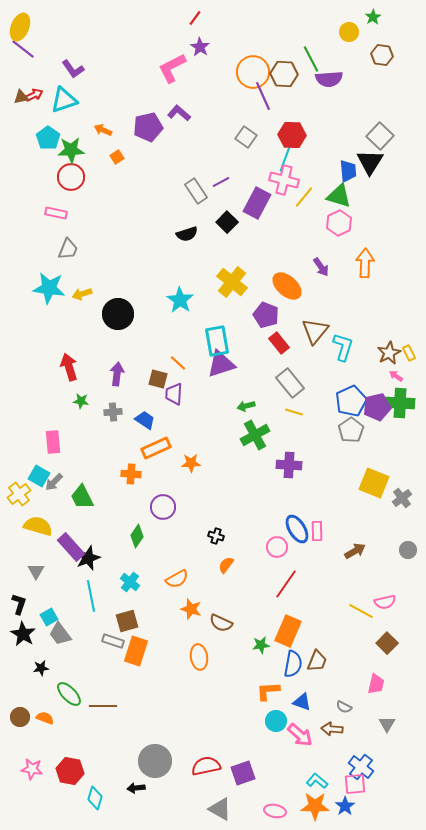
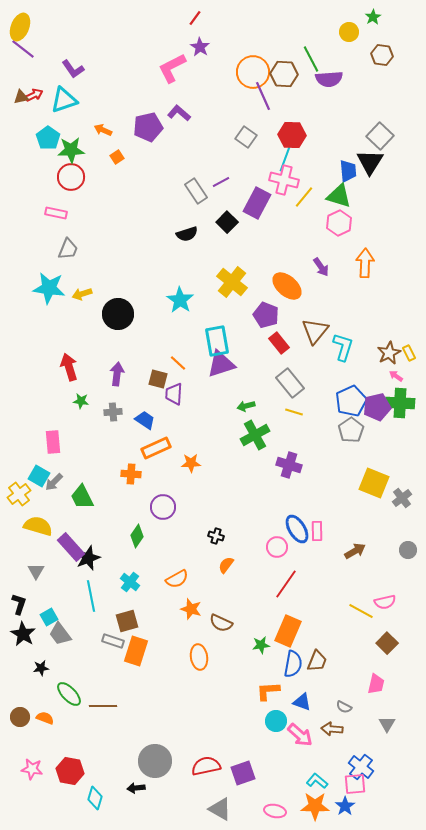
purple cross at (289, 465): rotated 15 degrees clockwise
